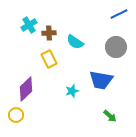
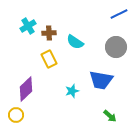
cyan cross: moved 1 px left, 1 px down
